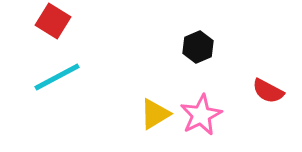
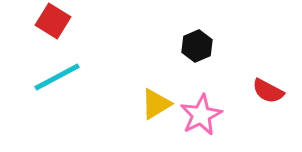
black hexagon: moved 1 px left, 1 px up
yellow triangle: moved 1 px right, 10 px up
